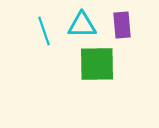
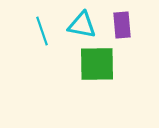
cyan triangle: rotated 12 degrees clockwise
cyan line: moved 2 px left
